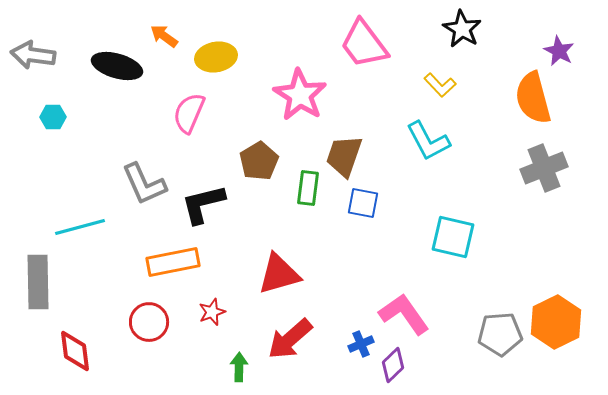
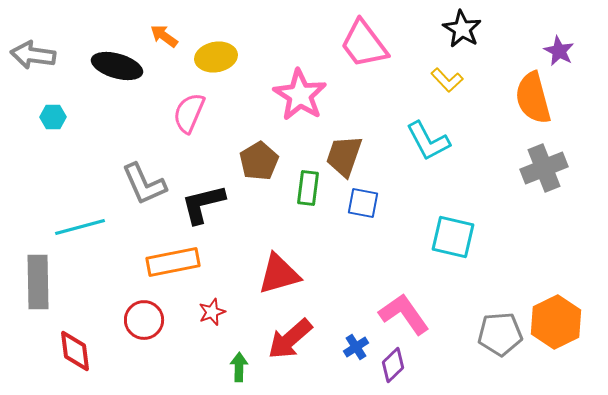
yellow L-shape: moved 7 px right, 5 px up
red circle: moved 5 px left, 2 px up
blue cross: moved 5 px left, 3 px down; rotated 10 degrees counterclockwise
